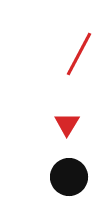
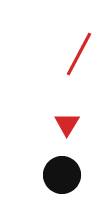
black circle: moved 7 px left, 2 px up
